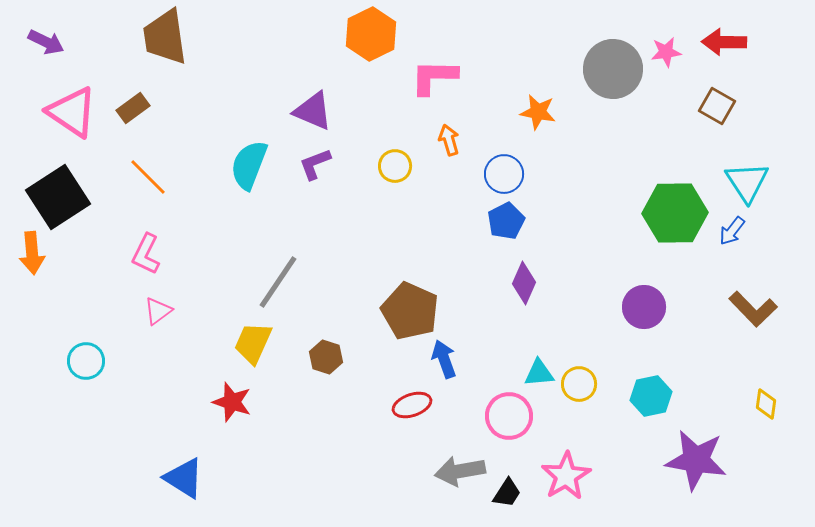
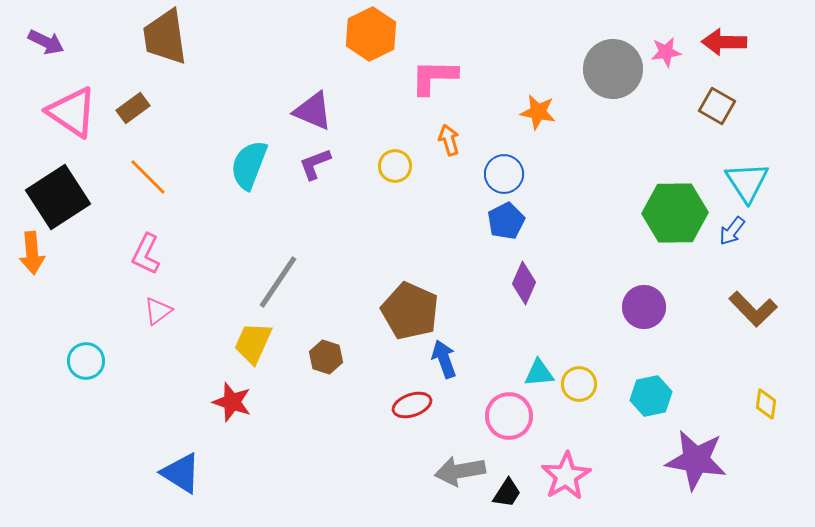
blue triangle at (184, 478): moved 3 px left, 5 px up
